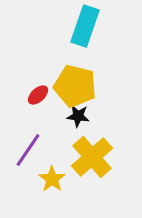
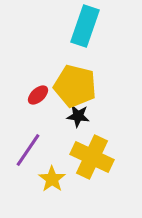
yellow cross: rotated 24 degrees counterclockwise
